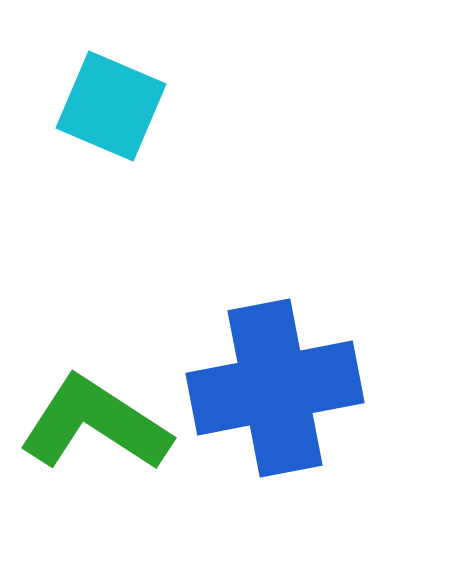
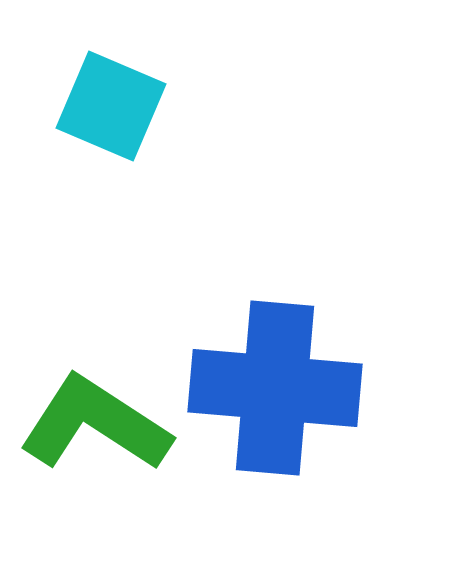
blue cross: rotated 16 degrees clockwise
